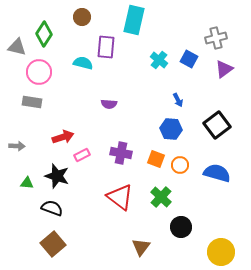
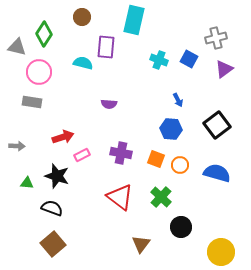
cyan cross: rotated 18 degrees counterclockwise
brown triangle: moved 3 px up
